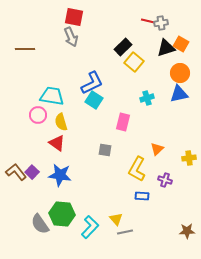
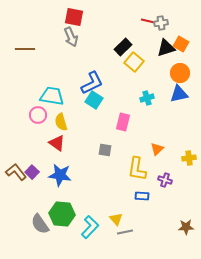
yellow L-shape: rotated 20 degrees counterclockwise
brown star: moved 1 px left, 4 px up
